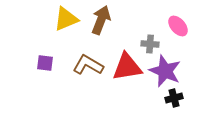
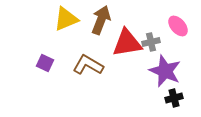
gray cross: moved 1 px right, 2 px up; rotated 18 degrees counterclockwise
purple square: rotated 18 degrees clockwise
red triangle: moved 24 px up
